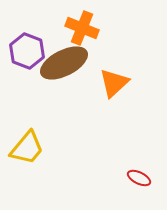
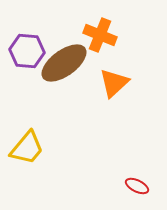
orange cross: moved 18 px right, 7 px down
purple hexagon: rotated 16 degrees counterclockwise
brown ellipse: rotated 9 degrees counterclockwise
red ellipse: moved 2 px left, 8 px down
